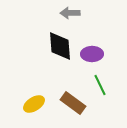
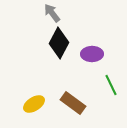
gray arrow: moved 18 px left; rotated 54 degrees clockwise
black diamond: moved 1 px left, 3 px up; rotated 32 degrees clockwise
green line: moved 11 px right
